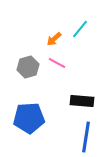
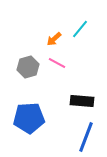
blue line: rotated 12 degrees clockwise
